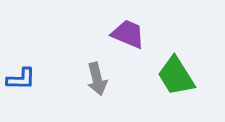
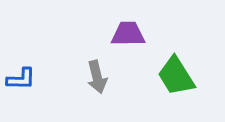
purple trapezoid: rotated 24 degrees counterclockwise
gray arrow: moved 2 px up
